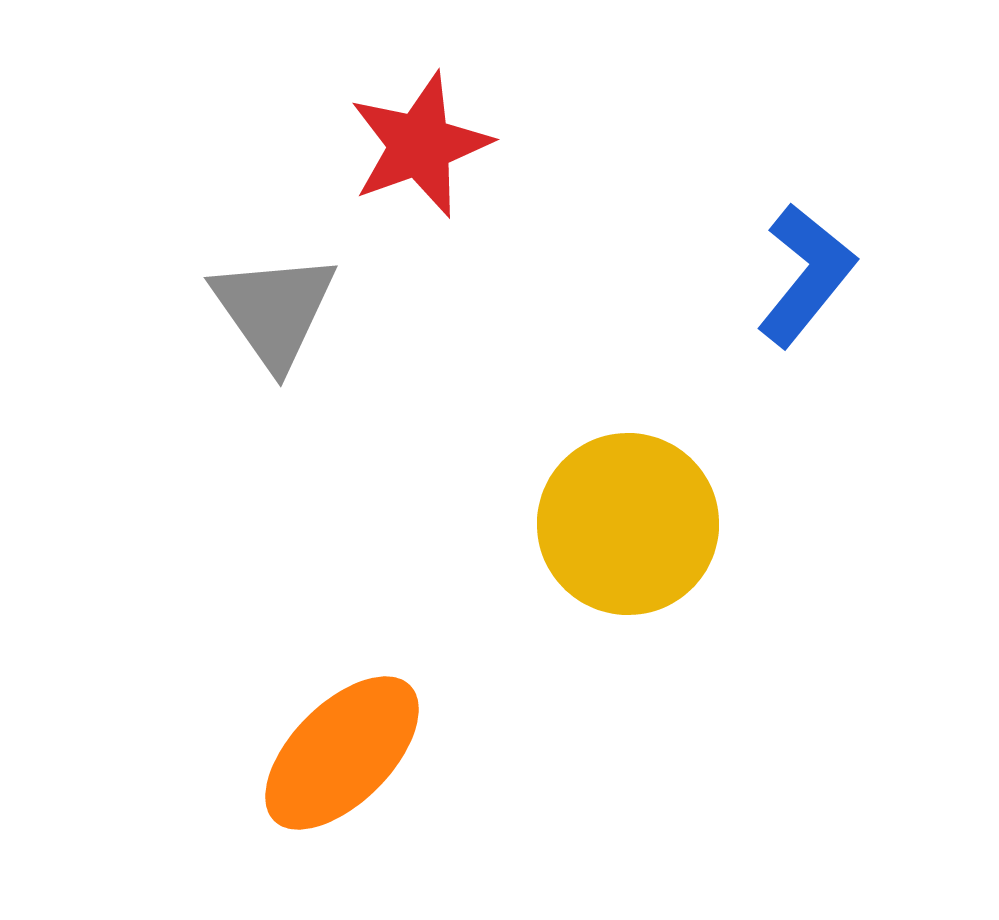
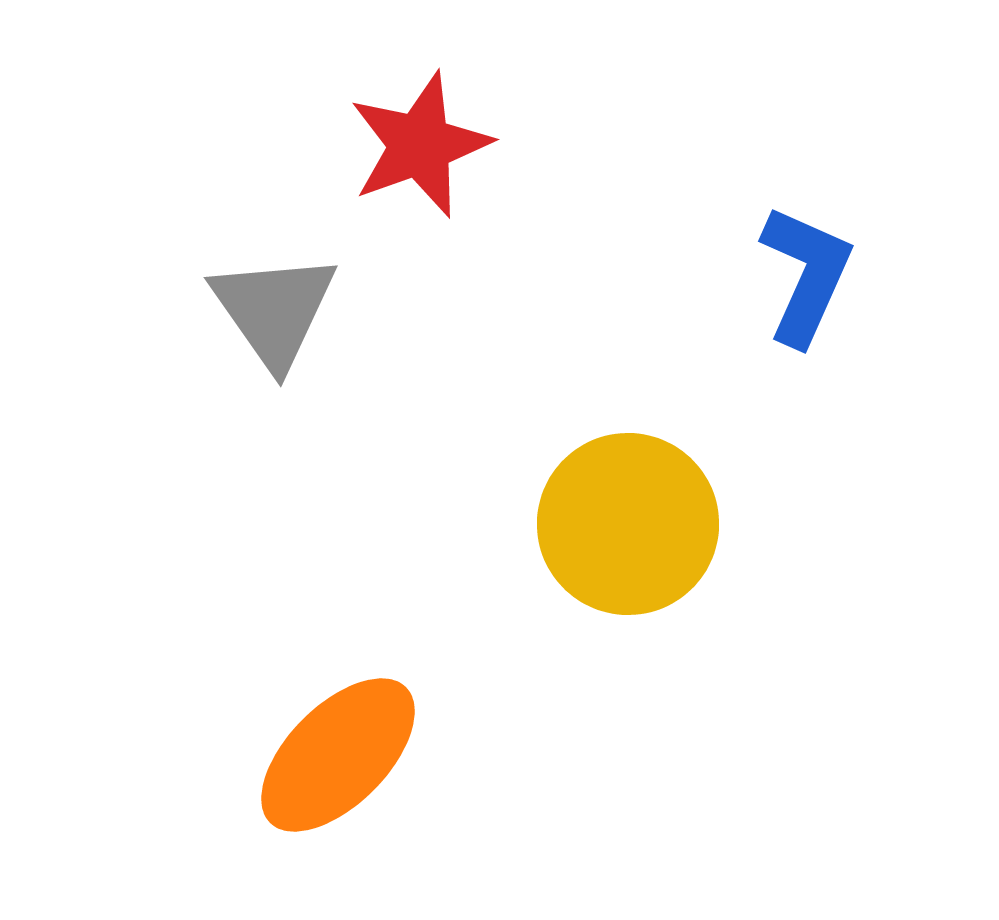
blue L-shape: rotated 15 degrees counterclockwise
orange ellipse: moved 4 px left, 2 px down
